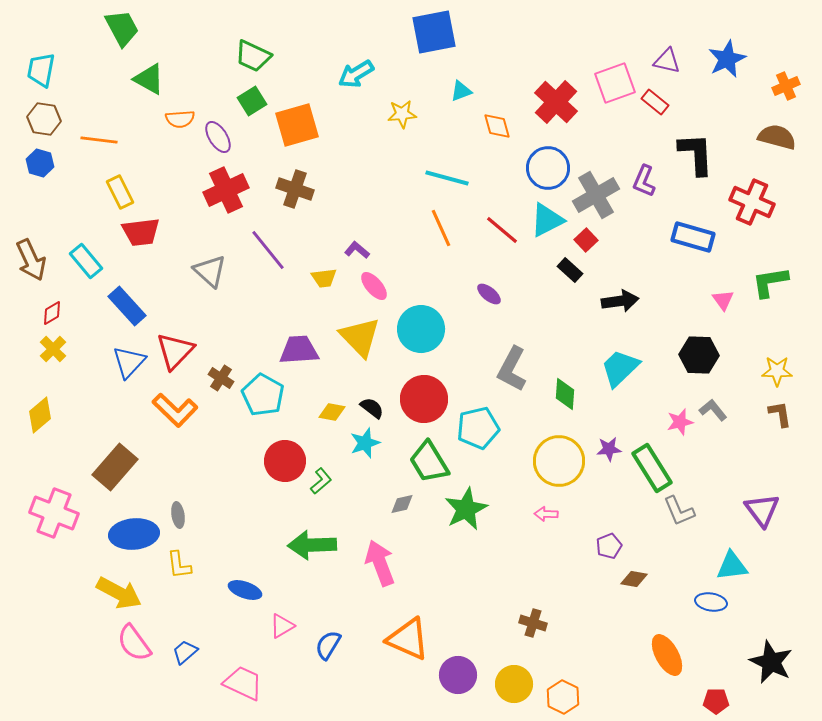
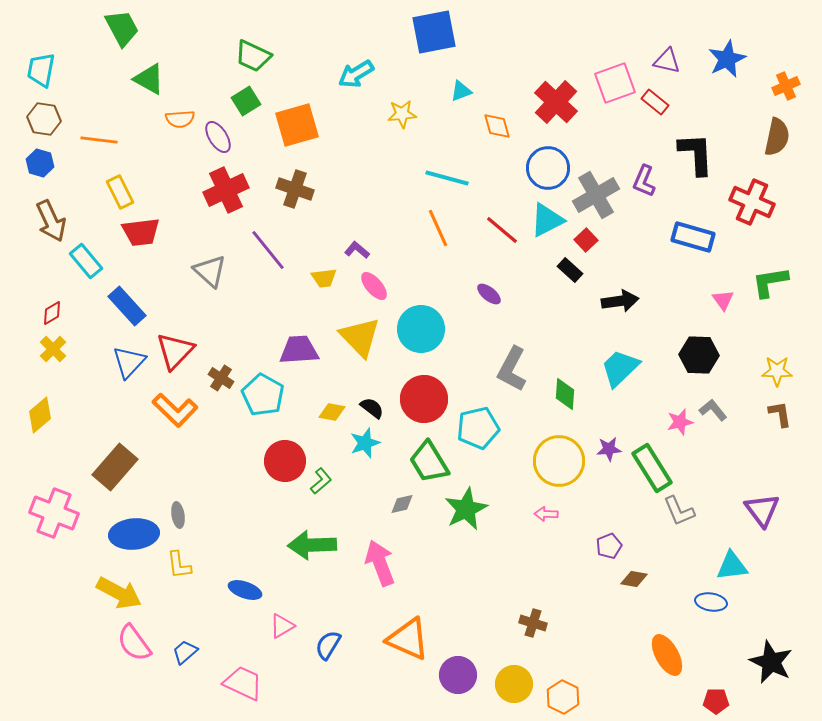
green square at (252, 101): moved 6 px left
brown semicircle at (777, 137): rotated 87 degrees clockwise
orange line at (441, 228): moved 3 px left
brown arrow at (31, 260): moved 20 px right, 39 px up
